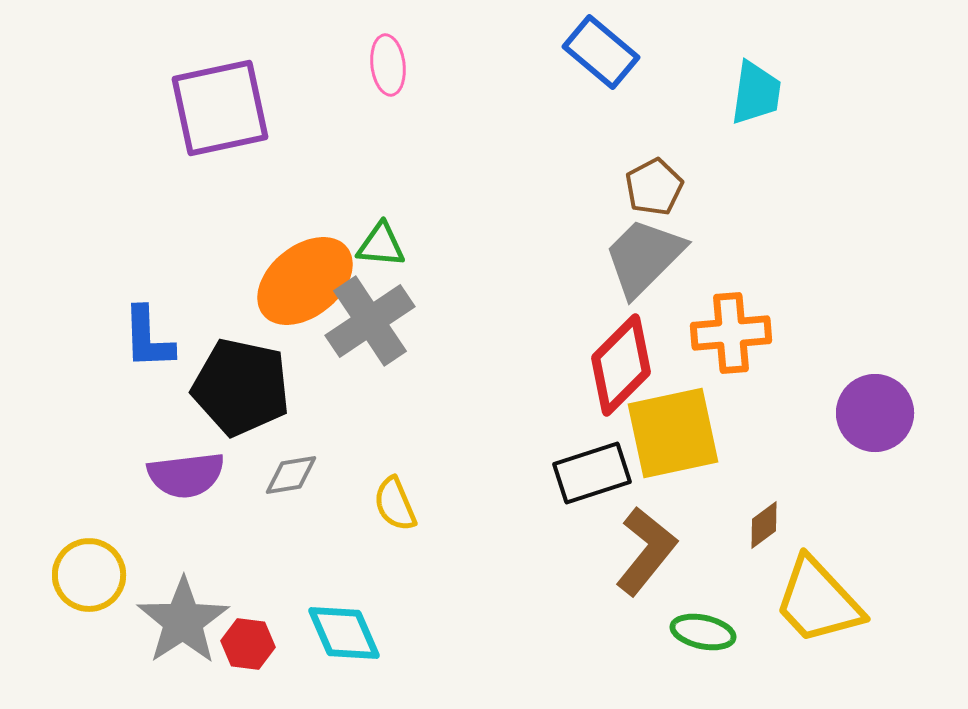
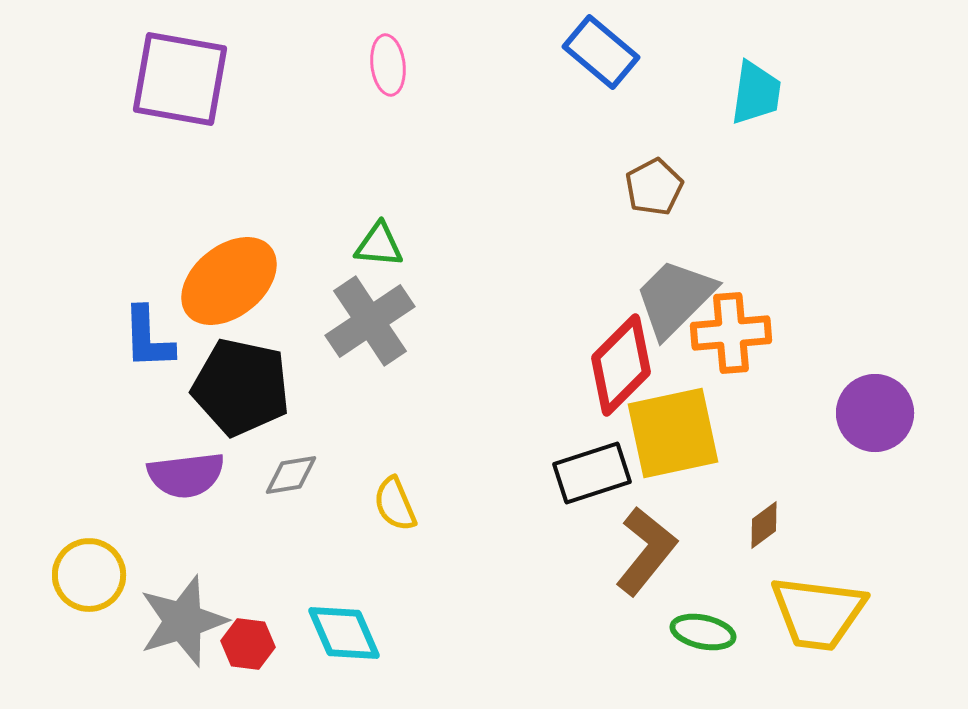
purple square: moved 40 px left, 29 px up; rotated 22 degrees clockwise
green triangle: moved 2 px left
gray trapezoid: moved 31 px right, 41 px down
orange ellipse: moved 76 px left
yellow trapezoid: moved 12 px down; rotated 40 degrees counterclockwise
gray star: rotated 16 degrees clockwise
